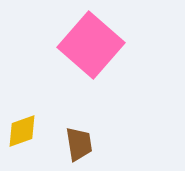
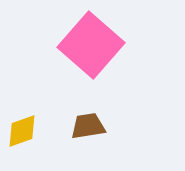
brown trapezoid: moved 9 px right, 18 px up; rotated 90 degrees counterclockwise
